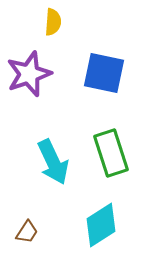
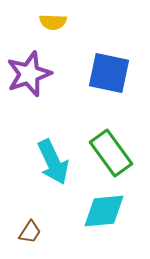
yellow semicircle: rotated 88 degrees clockwise
blue square: moved 5 px right
green rectangle: rotated 18 degrees counterclockwise
cyan diamond: moved 3 px right, 14 px up; rotated 27 degrees clockwise
brown trapezoid: moved 3 px right
